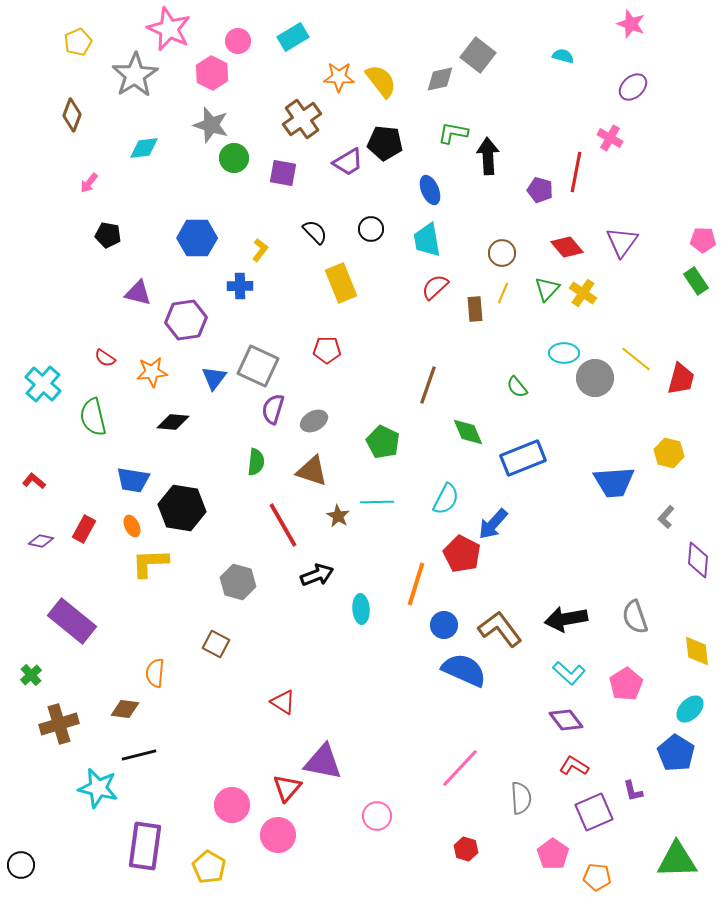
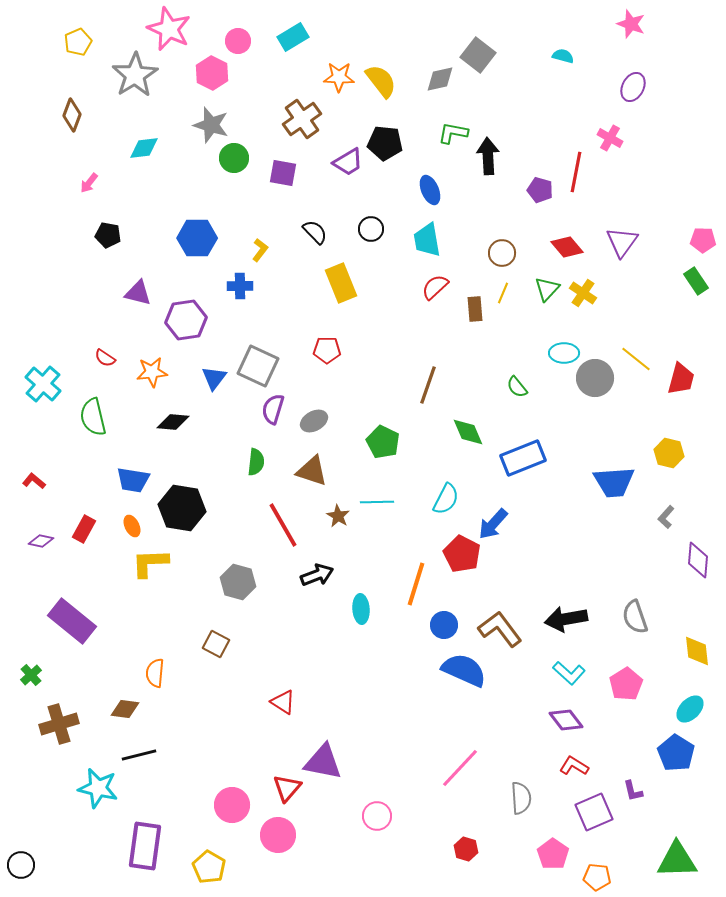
purple ellipse at (633, 87): rotated 20 degrees counterclockwise
